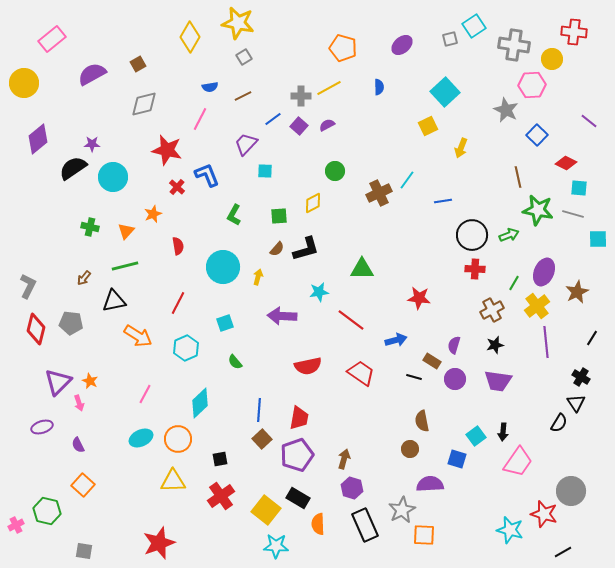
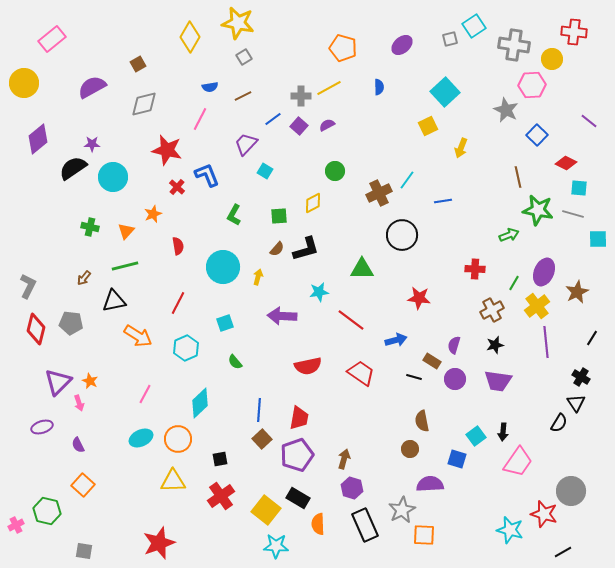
purple semicircle at (92, 74): moved 13 px down
cyan square at (265, 171): rotated 28 degrees clockwise
black circle at (472, 235): moved 70 px left
